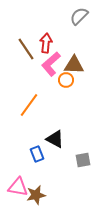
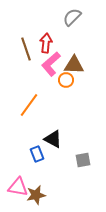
gray semicircle: moved 7 px left, 1 px down
brown line: rotated 15 degrees clockwise
black triangle: moved 2 px left
